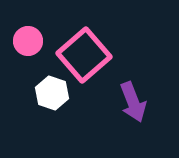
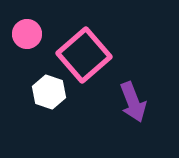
pink circle: moved 1 px left, 7 px up
white hexagon: moved 3 px left, 1 px up
